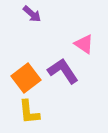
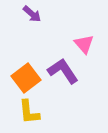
pink triangle: rotated 15 degrees clockwise
